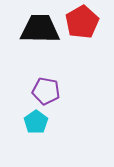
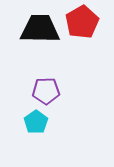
purple pentagon: rotated 12 degrees counterclockwise
